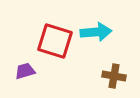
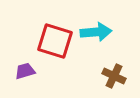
brown cross: rotated 15 degrees clockwise
